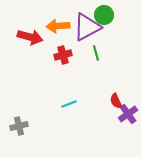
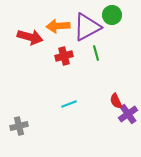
green circle: moved 8 px right
red cross: moved 1 px right, 1 px down
